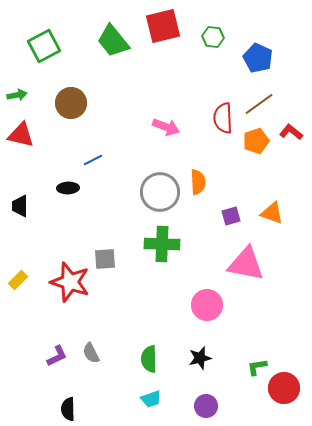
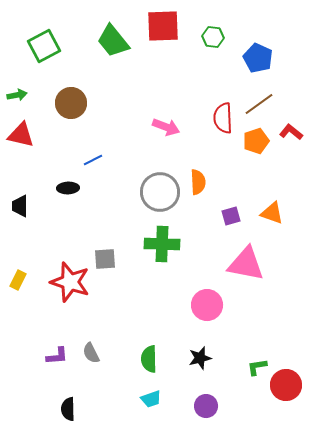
red square: rotated 12 degrees clockwise
yellow rectangle: rotated 18 degrees counterclockwise
purple L-shape: rotated 20 degrees clockwise
red circle: moved 2 px right, 3 px up
